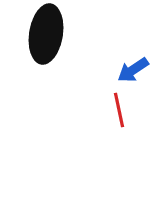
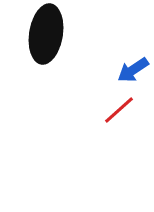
red line: rotated 60 degrees clockwise
